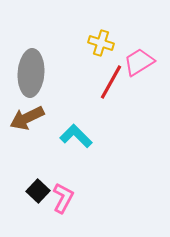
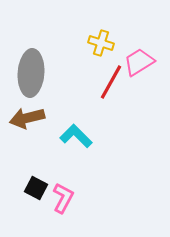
brown arrow: rotated 12 degrees clockwise
black square: moved 2 px left, 3 px up; rotated 15 degrees counterclockwise
